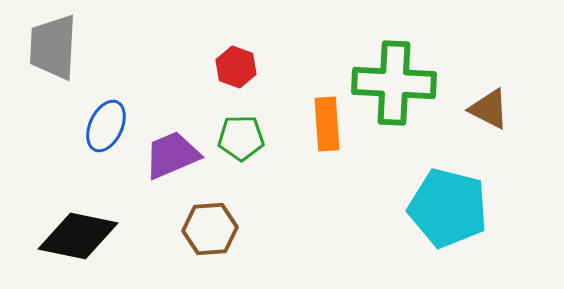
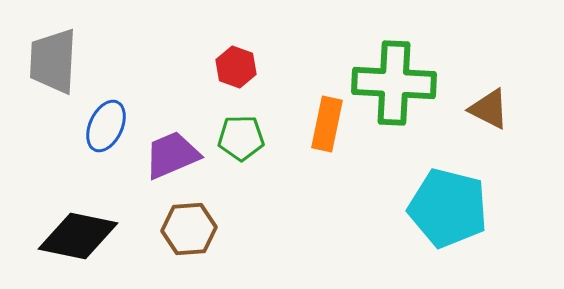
gray trapezoid: moved 14 px down
orange rectangle: rotated 16 degrees clockwise
brown hexagon: moved 21 px left
